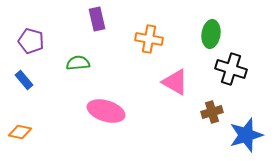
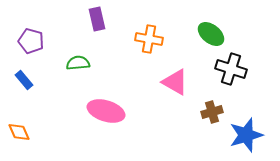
green ellipse: rotated 60 degrees counterclockwise
orange diamond: moved 1 px left; rotated 55 degrees clockwise
